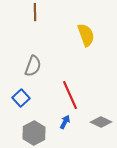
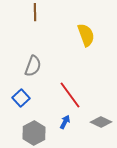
red line: rotated 12 degrees counterclockwise
